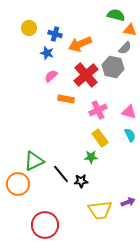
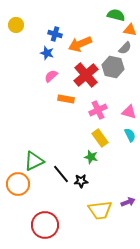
yellow circle: moved 13 px left, 3 px up
green star: rotated 16 degrees clockwise
